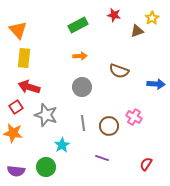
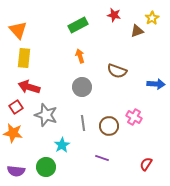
orange arrow: rotated 104 degrees counterclockwise
brown semicircle: moved 2 px left
